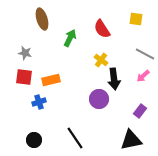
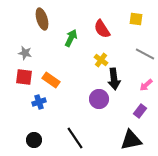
green arrow: moved 1 px right
pink arrow: moved 3 px right, 9 px down
orange rectangle: rotated 48 degrees clockwise
